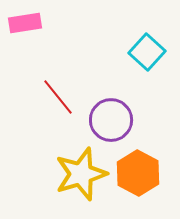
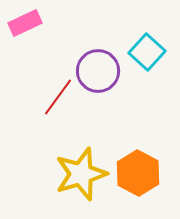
pink rectangle: rotated 16 degrees counterclockwise
red line: rotated 75 degrees clockwise
purple circle: moved 13 px left, 49 px up
